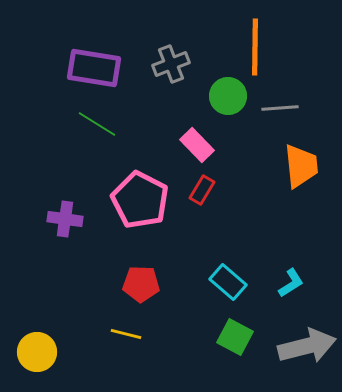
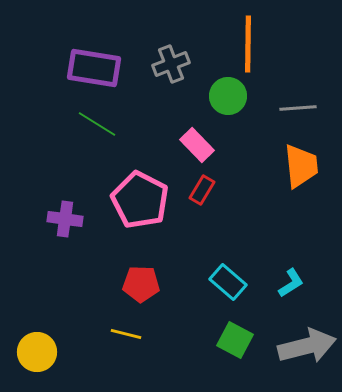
orange line: moved 7 px left, 3 px up
gray line: moved 18 px right
green square: moved 3 px down
